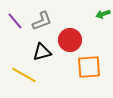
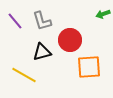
gray L-shape: rotated 95 degrees clockwise
